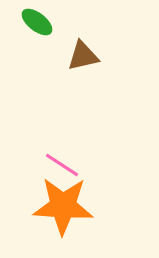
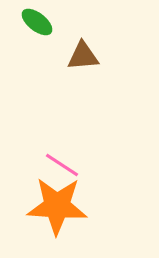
brown triangle: rotated 8 degrees clockwise
orange star: moved 6 px left
